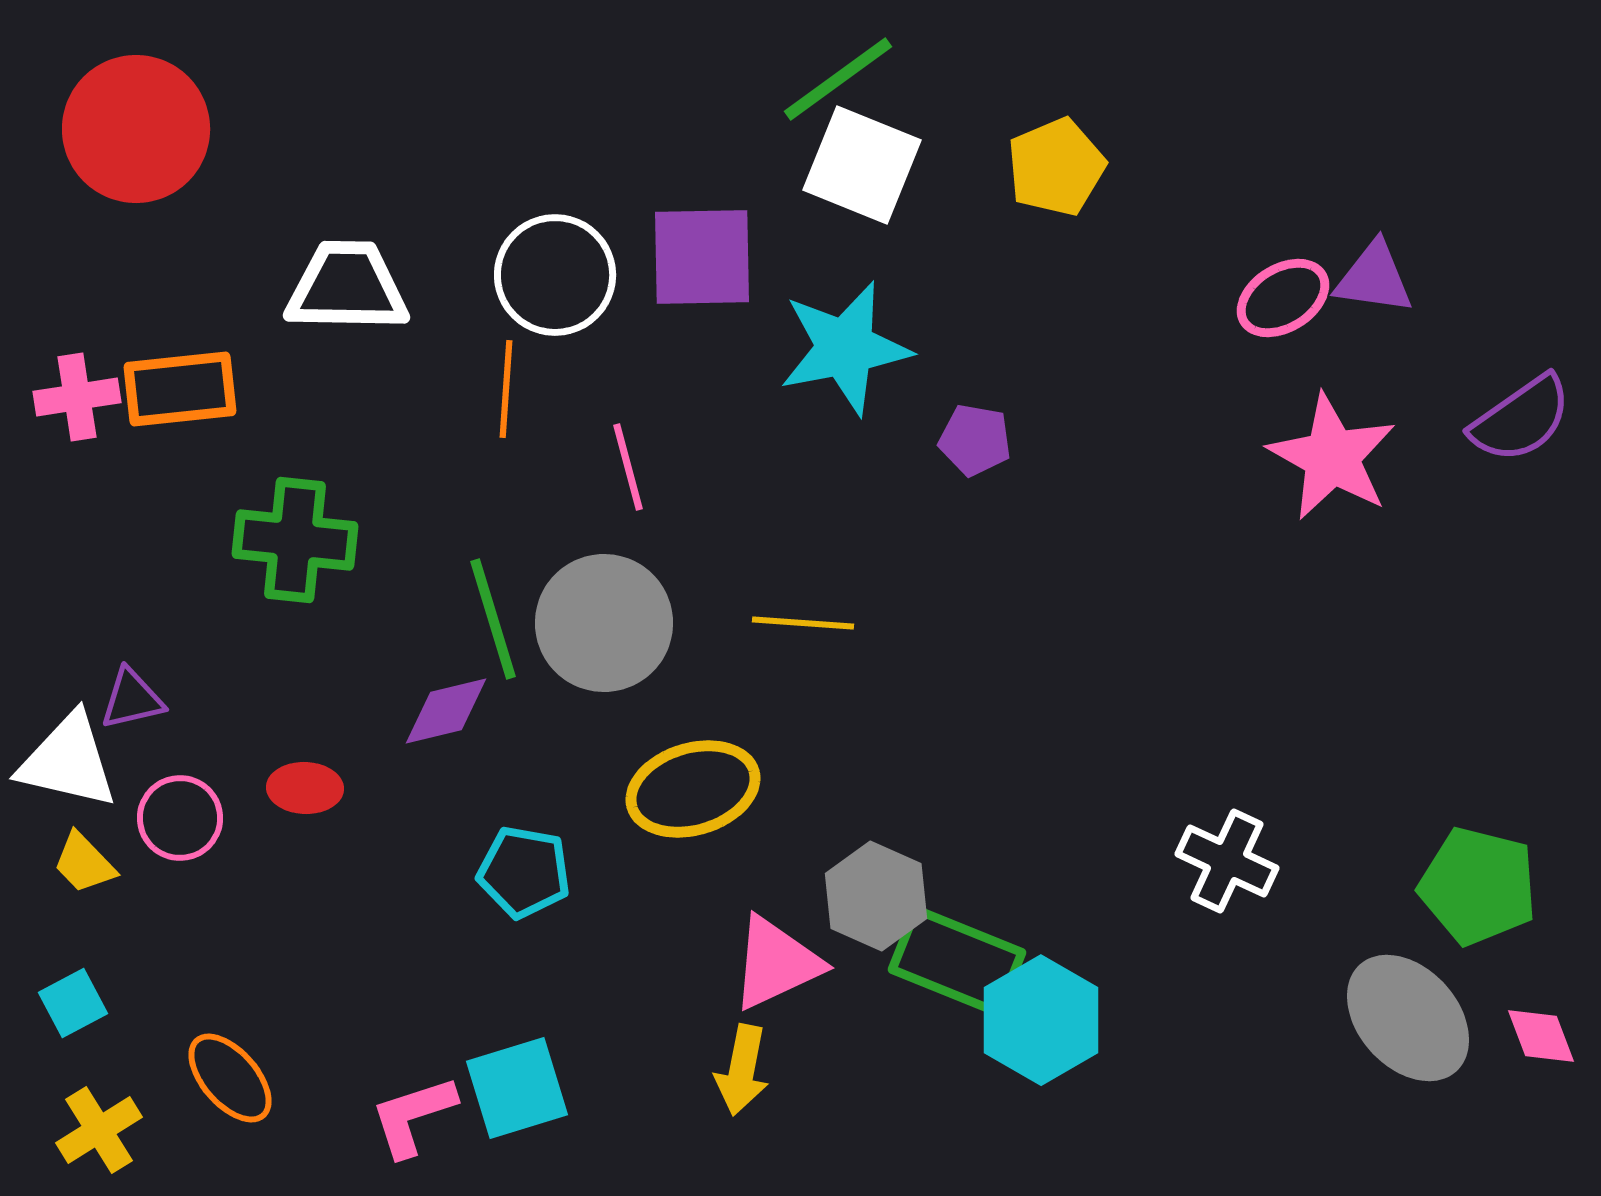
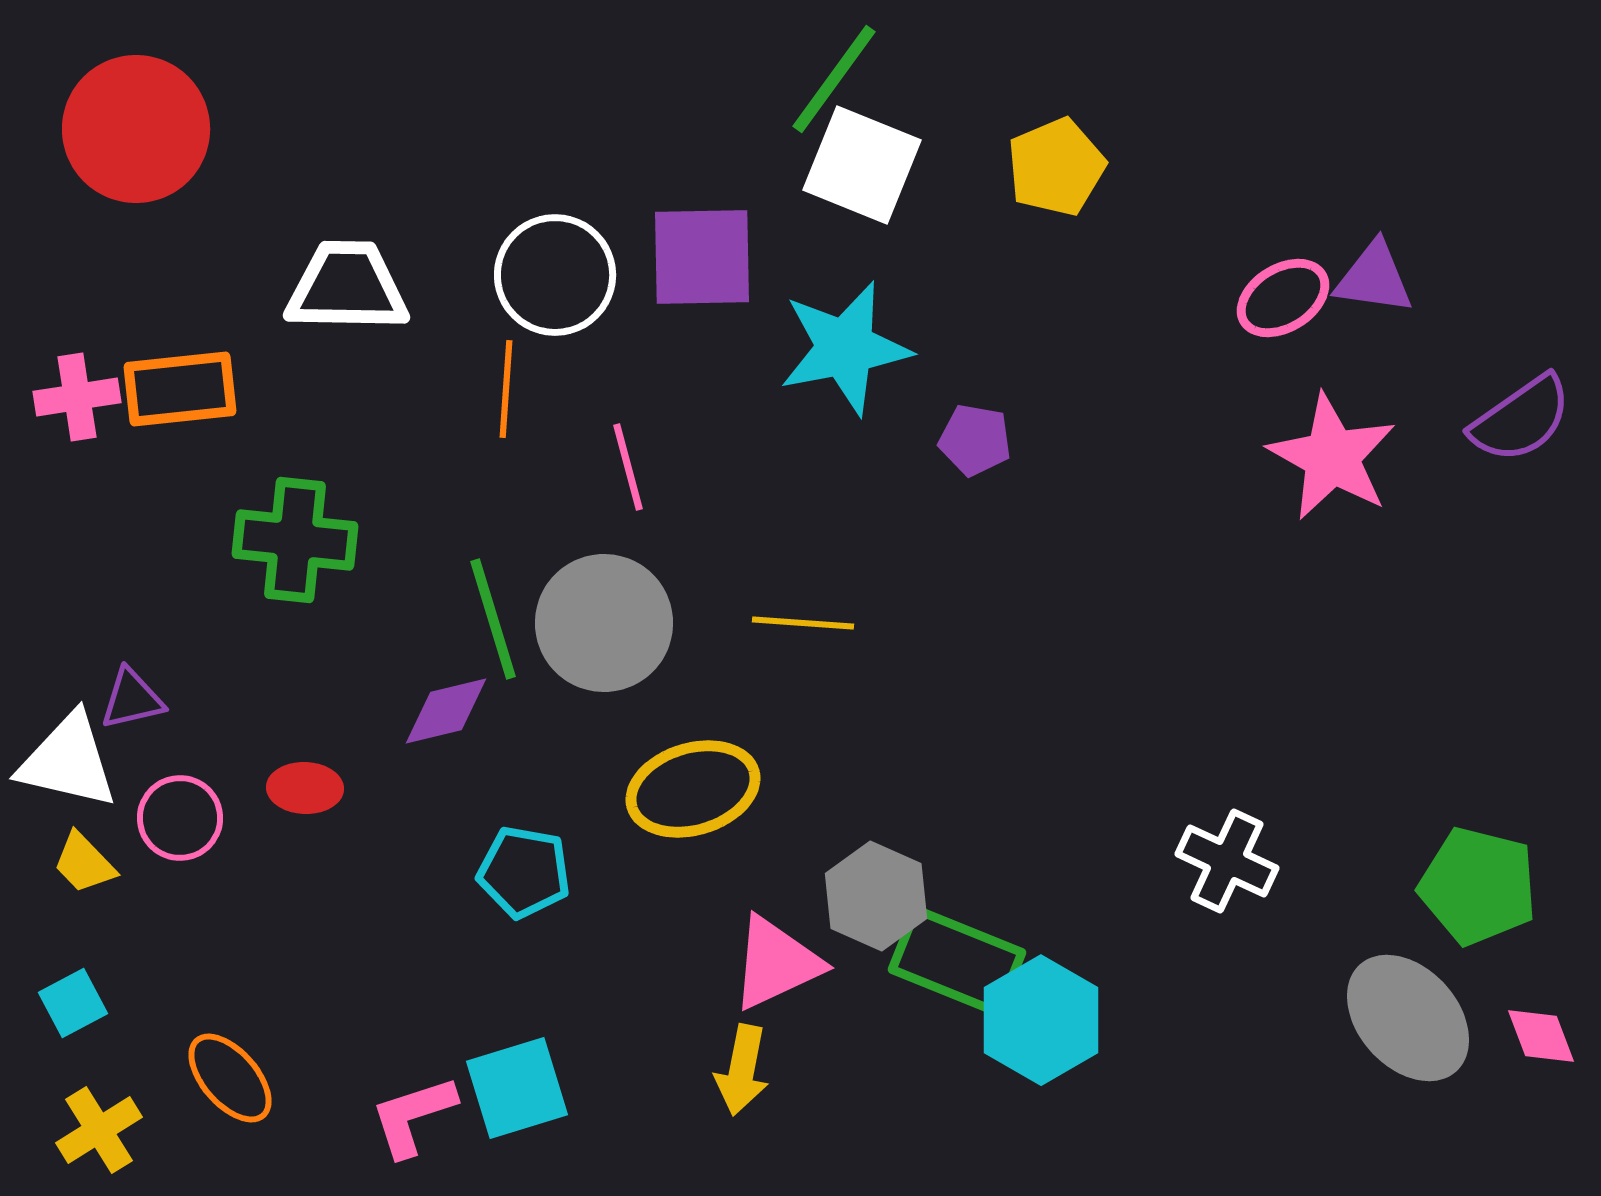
green line at (838, 79): moved 4 px left; rotated 18 degrees counterclockwise
